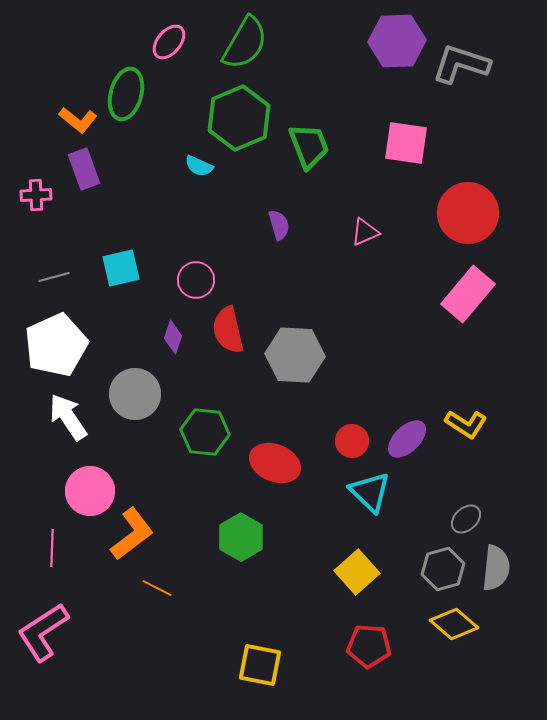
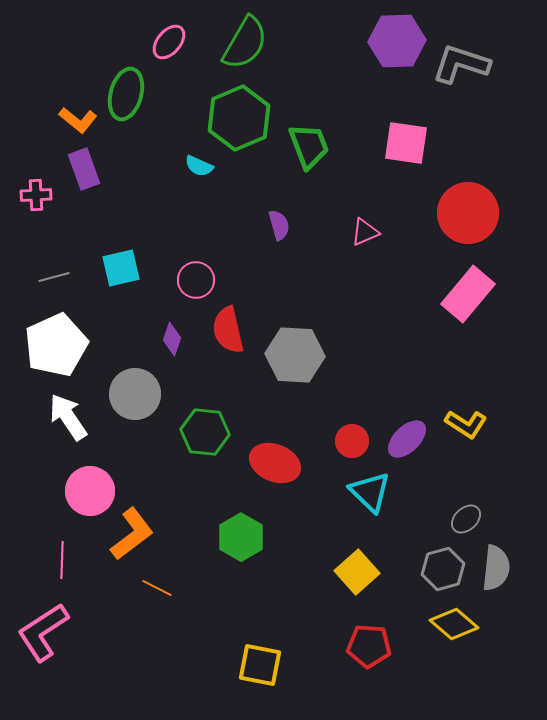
purple diamond at (173, 337): moved 1 px left, 2 px down
pink line at (52, 548): moved 10 px right, 12 px down
